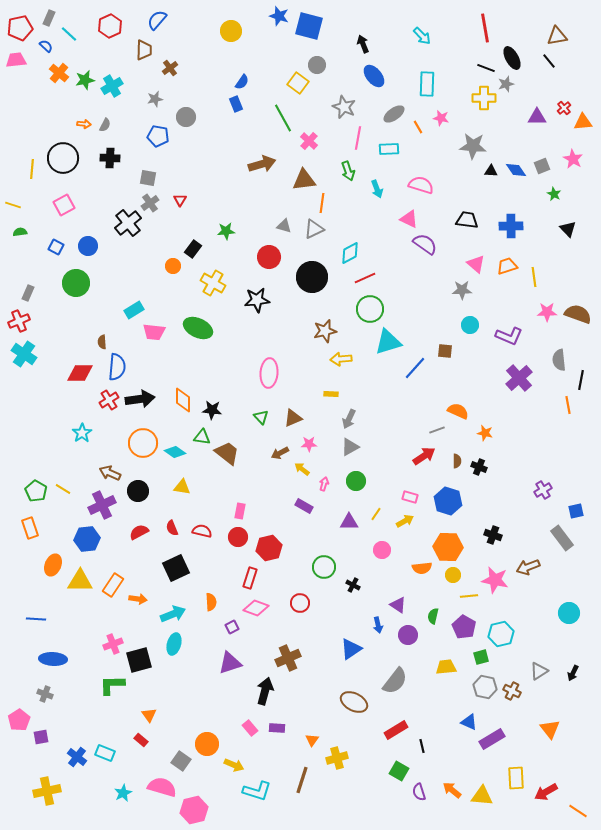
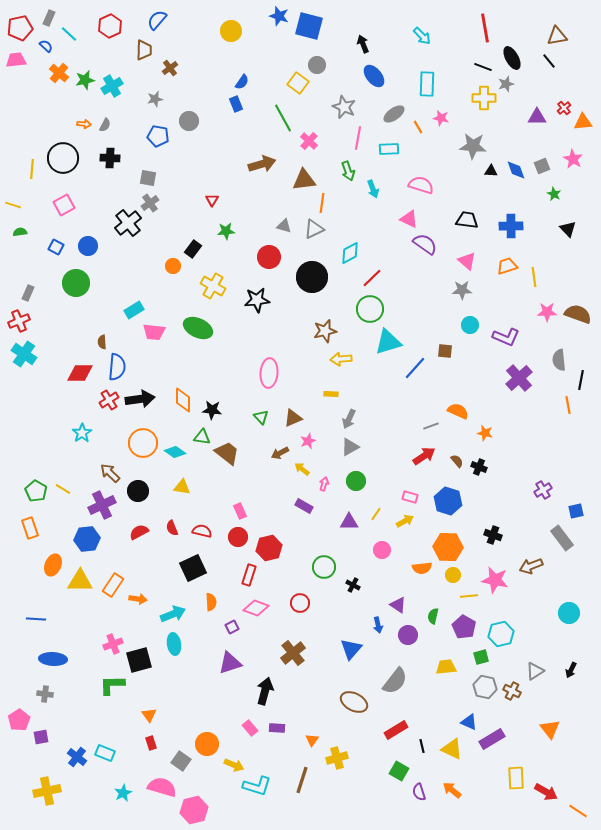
black line at (486, 68): moved 3 px left, 1 px up
gray circle at (186, 117): moved 3 px right, 4 px down
blue diamond at (516, 170): rotated 15 degrees clockwise
cyan arrow at (377, 189): moved 4 px left
red triangle at (180, 200): moved 32 px right
pink triangle at (476, 264): moved 9 px left, 3 px up
red line at (365, 278): moved 7 px right; rotated 20 degrees counterclockwise
yellow cross at (213, 283): moved 3 px down
purple L-shape at (509, 336): moved 3 px left, 1 px down
gray line at (437, 430): moved 6 px left, 4 px up
pink star at (309, 444): moved 1 px left, 3 px up; rotated 21 degrees counterclockwise
brown semicircle at (457, 461): rotated 40 degrees counterclockwise
brown arrow at (110, 473): rotated 20 degrees clockwise
pink rectangle at (240, 511): rotated 35 degrees counterclockwise
brown arrow at (528, 567): moved 3 px right, 1 px up
black square at (176, 568): moved 17 px right
red rectangle at (250, 578): moved 1 px left, 3 px up
cyan ellipse at (174, 644): rotated 25 degrees counterclockwise
blue triangle at (351, 649): rotated 15 degrees counterclockwise
brown cross at (288, 658): moved 5 px right, 5 px up; rotated 15 degrees counterclockwise
gray triangle at (539, 671): moved 4 px left
black arrow at (573, 673): moved 2 px left, 3 px up
gray cross at (45, 694): rotated 14 degrees counterclockwise
red rectangle at (141, 740): moved 10 px right, 3 px down; rotated 32 degrees clockwise
cyan L-shape at (257, 791): moved 5 px up
red arrow at (546, 792): rotated 120 degrees counterclockwise
yellow triangle at (482, 796): moved 30 px left, 47 px up; rotated 20 degrees clockwise
